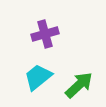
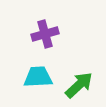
cyan trapezoid: rotated 36 degrees clockwise
